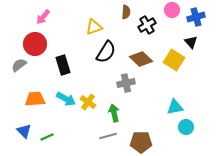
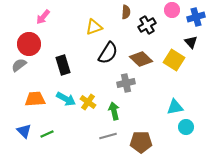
red circle: moved 6 px left
black semicircle: moved 2 px right, 1 px down
green arrow: moved 2 px up
green line: moved 3 px up
